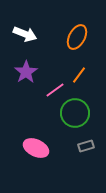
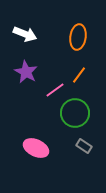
orange ellipse: moved 1 px right; rotated 20 degrees counterclockwise
purple star: rotated 10 degrees counterclockwise
gray rectangle: moved 2 px left; rotated 49 degrees clockwise
